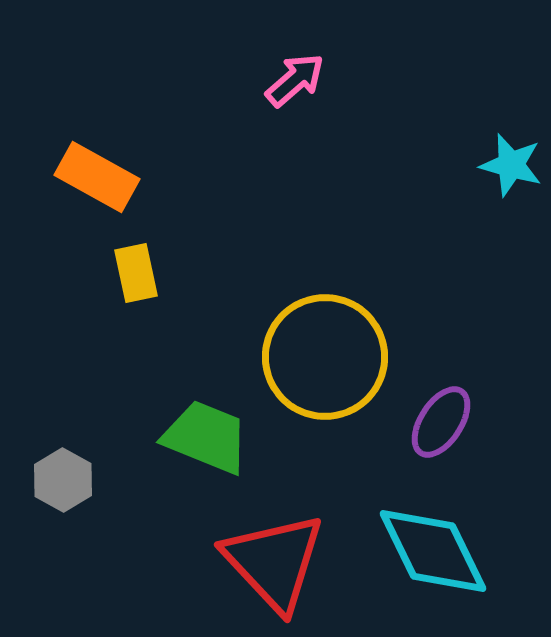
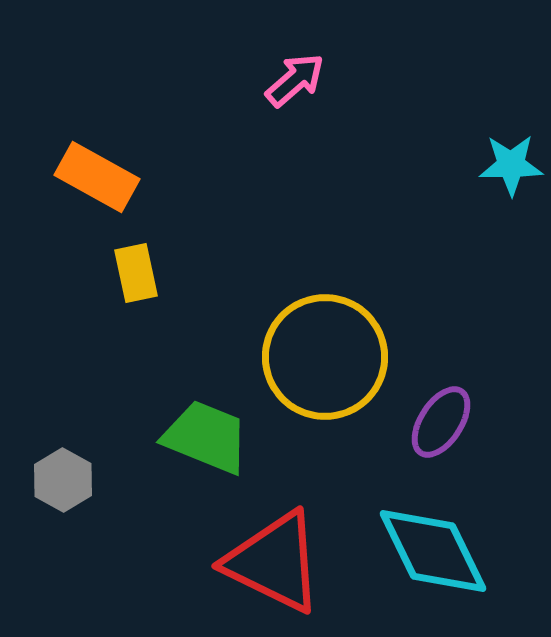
cyan star: rotated 16 degrees counterclockwise
red triangle: rotated 21 degrees counterclockwise
